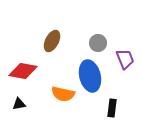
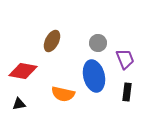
blue ellipse: moved 4 px right
black rectangle: moved 15 px right, 16 px up
